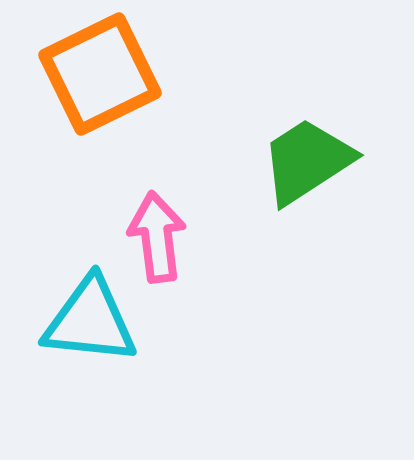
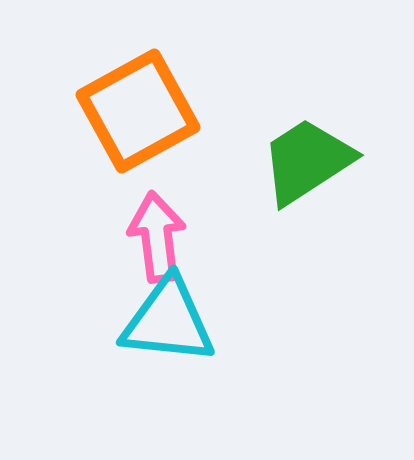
orange square: moved 38 px right, 37 px down; rotated 3 degrees counterclockwise
cyan triangle: moved 78 px right
